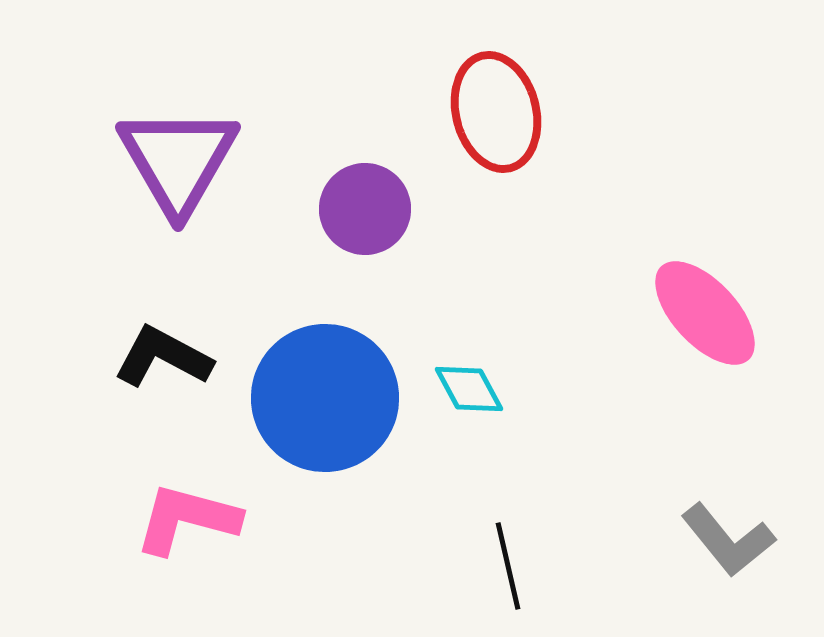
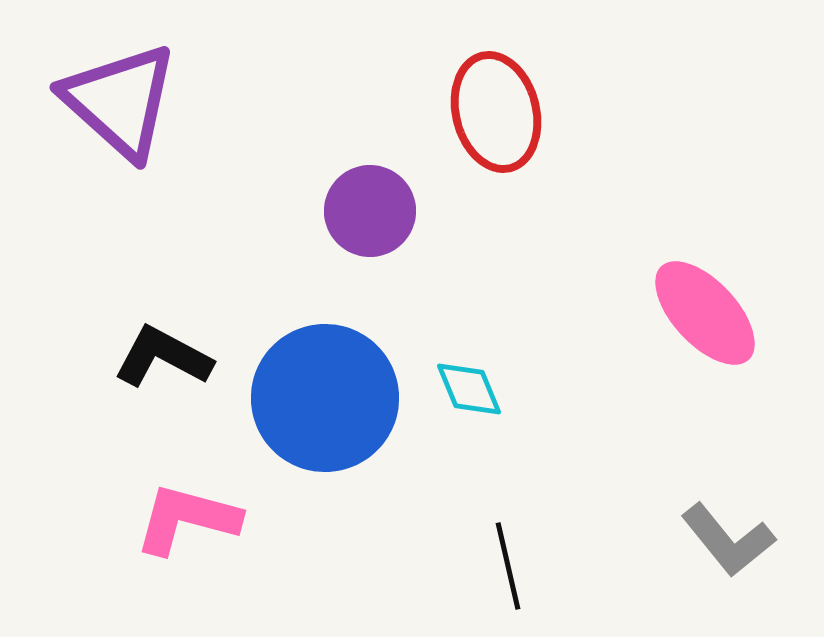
purple triangle: moved 58 px left, 59 px up; rotated 18 degrees counterclockwise
purple circle: moved 5 px right, 2 px down
cyan diamond: rotated 6 degrees clockwise
